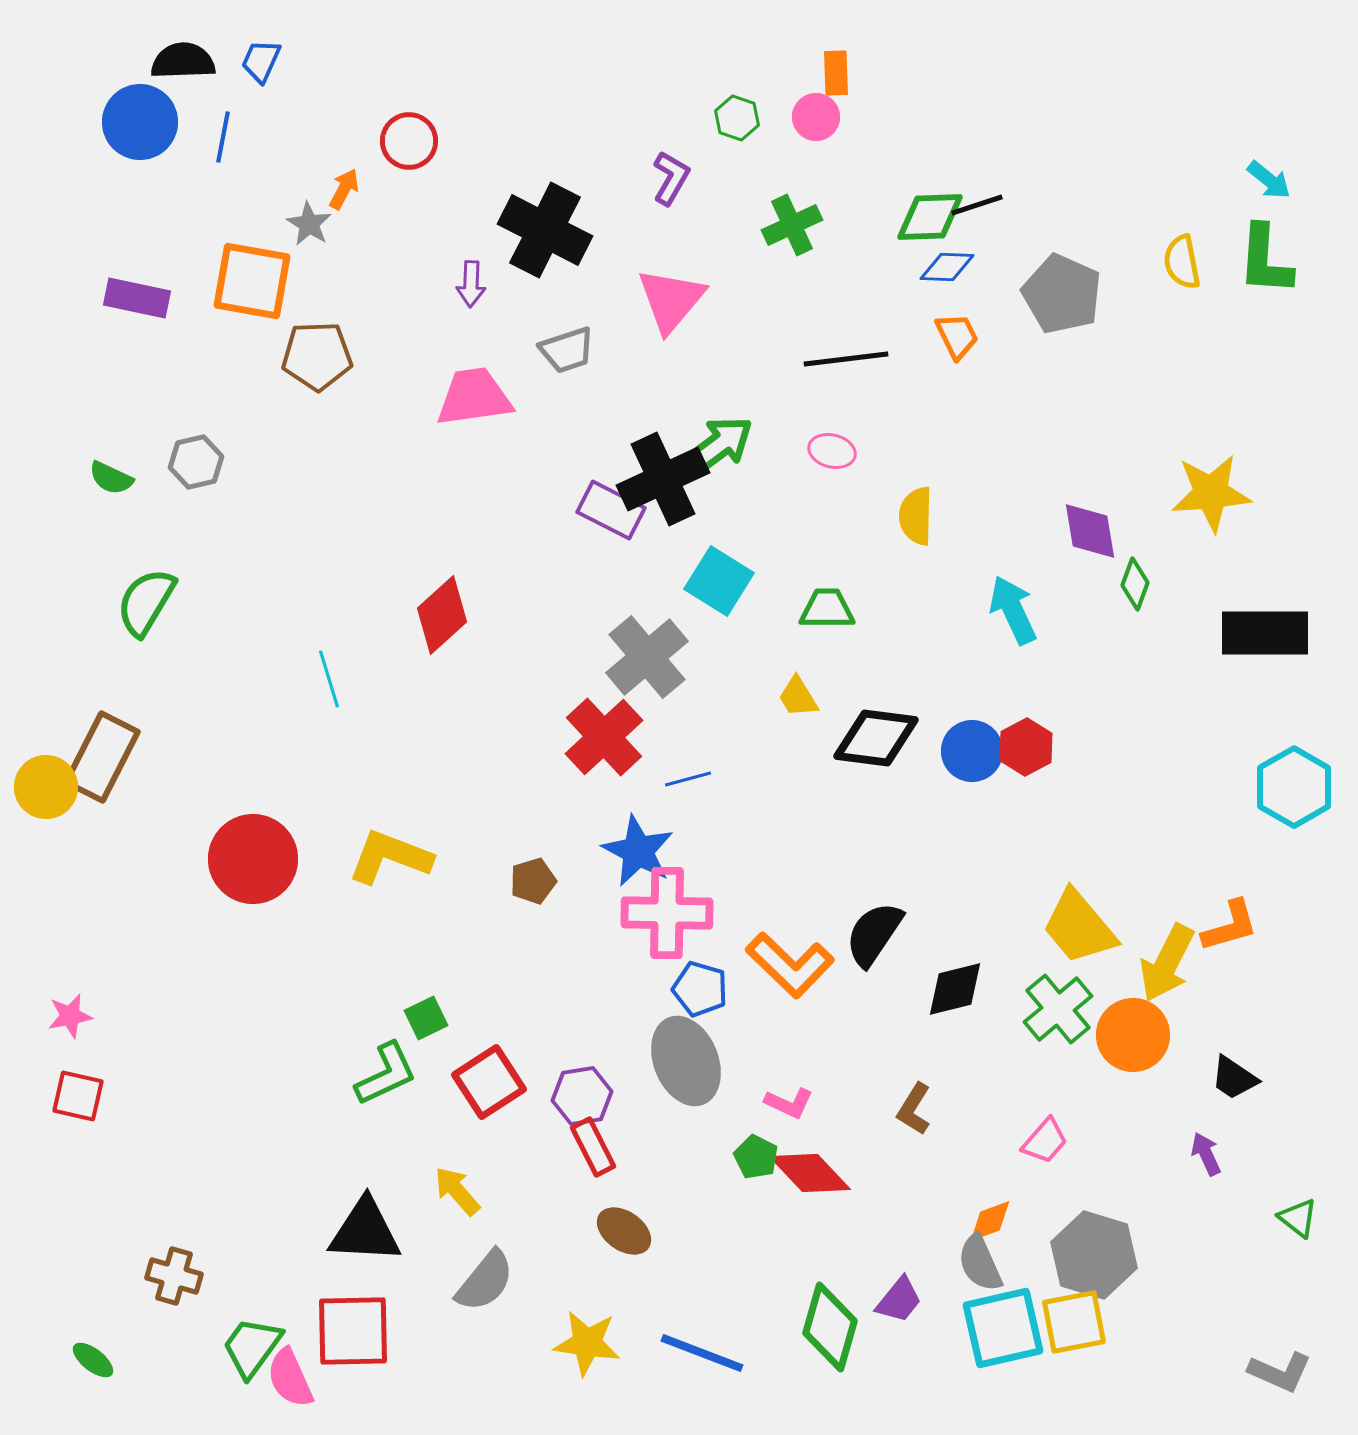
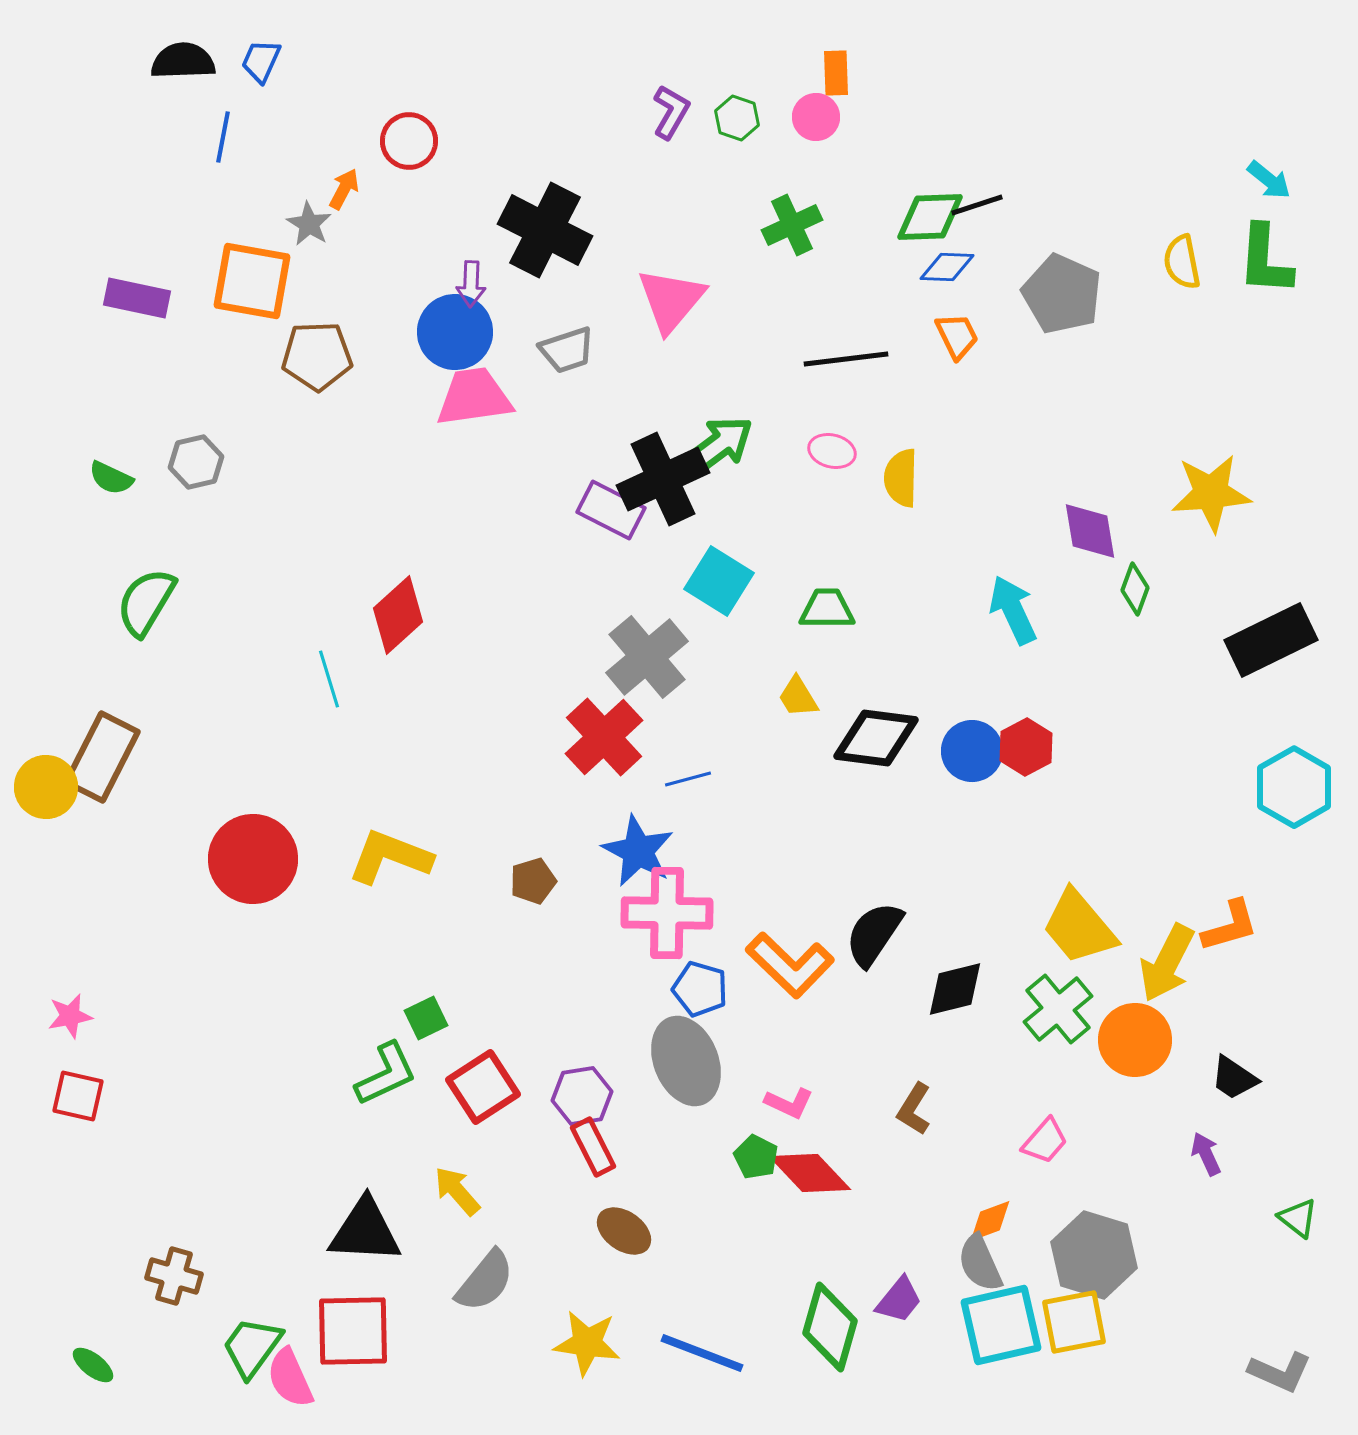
blue circle at (140, 122): moved 315 px right, 210 px down
purple L-shape at (671, 178): moved 66 px up
yellow semicircle at (916, 516): moved 15 px left, 38 px up
green diamond at (1135, 584): moved 5 px down
red diamond at (442, 615): moved 44 px left
black rectangle at (1265, 633): moved 6 px right, 7 px down; rotated 26 degrees counterclockwise
orange circle at (1133, 1035): moved 2 px right, 5 px down
red square at (489, 1082): moved 6 px left, 5 px down
cyan square at (1003, 1328): moved 2 px left, 3 px up
green ellipse at (93, 1360): moved 5 px down
